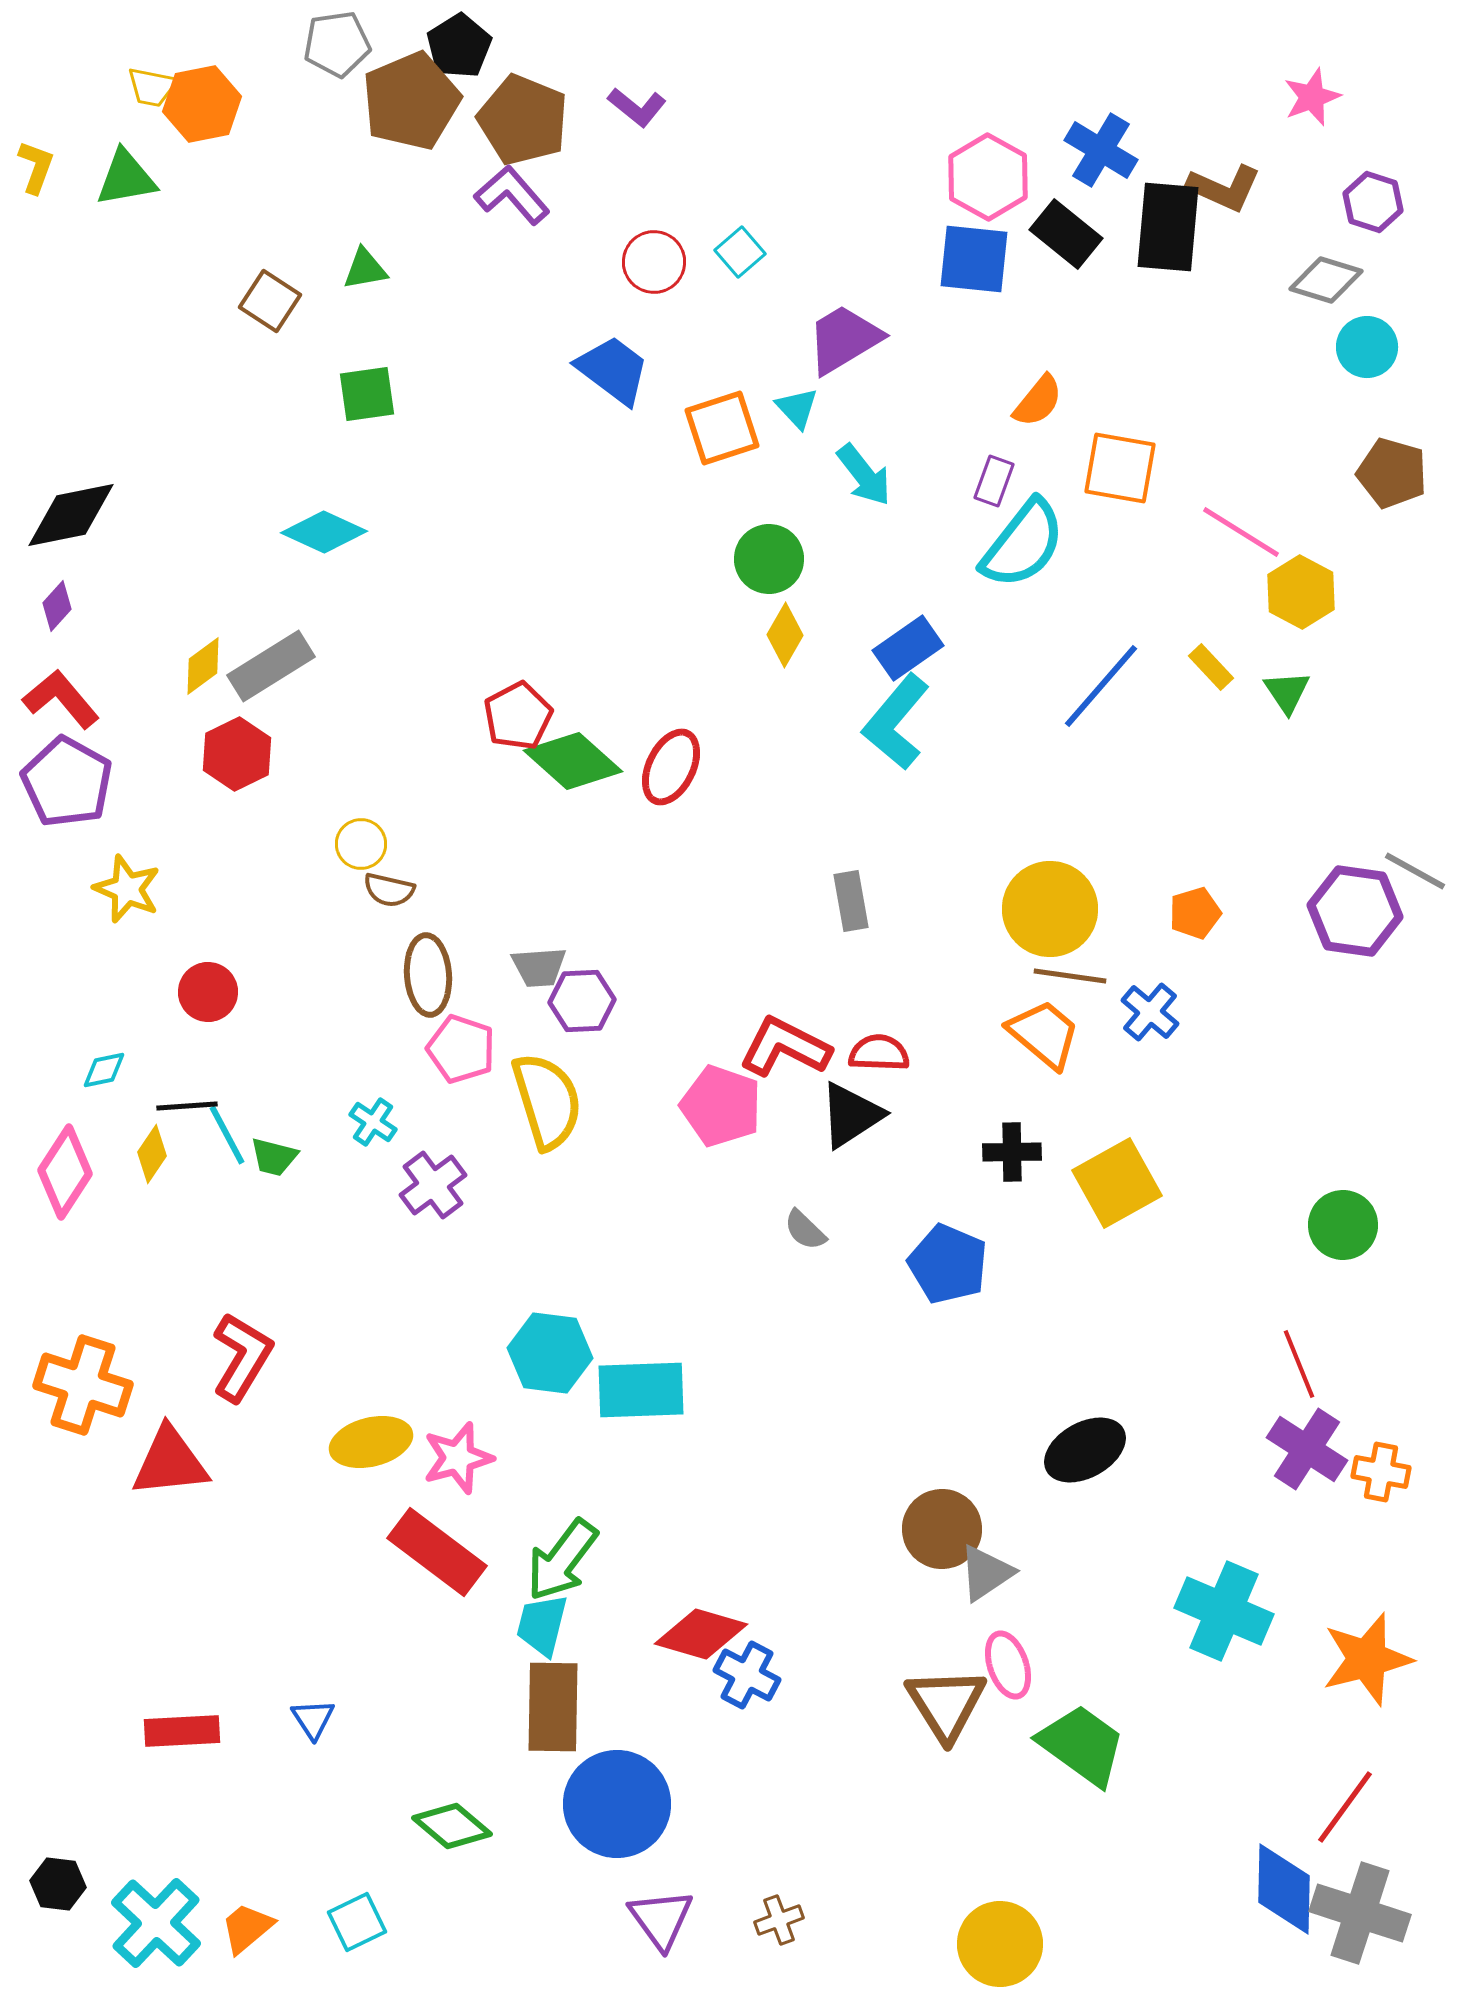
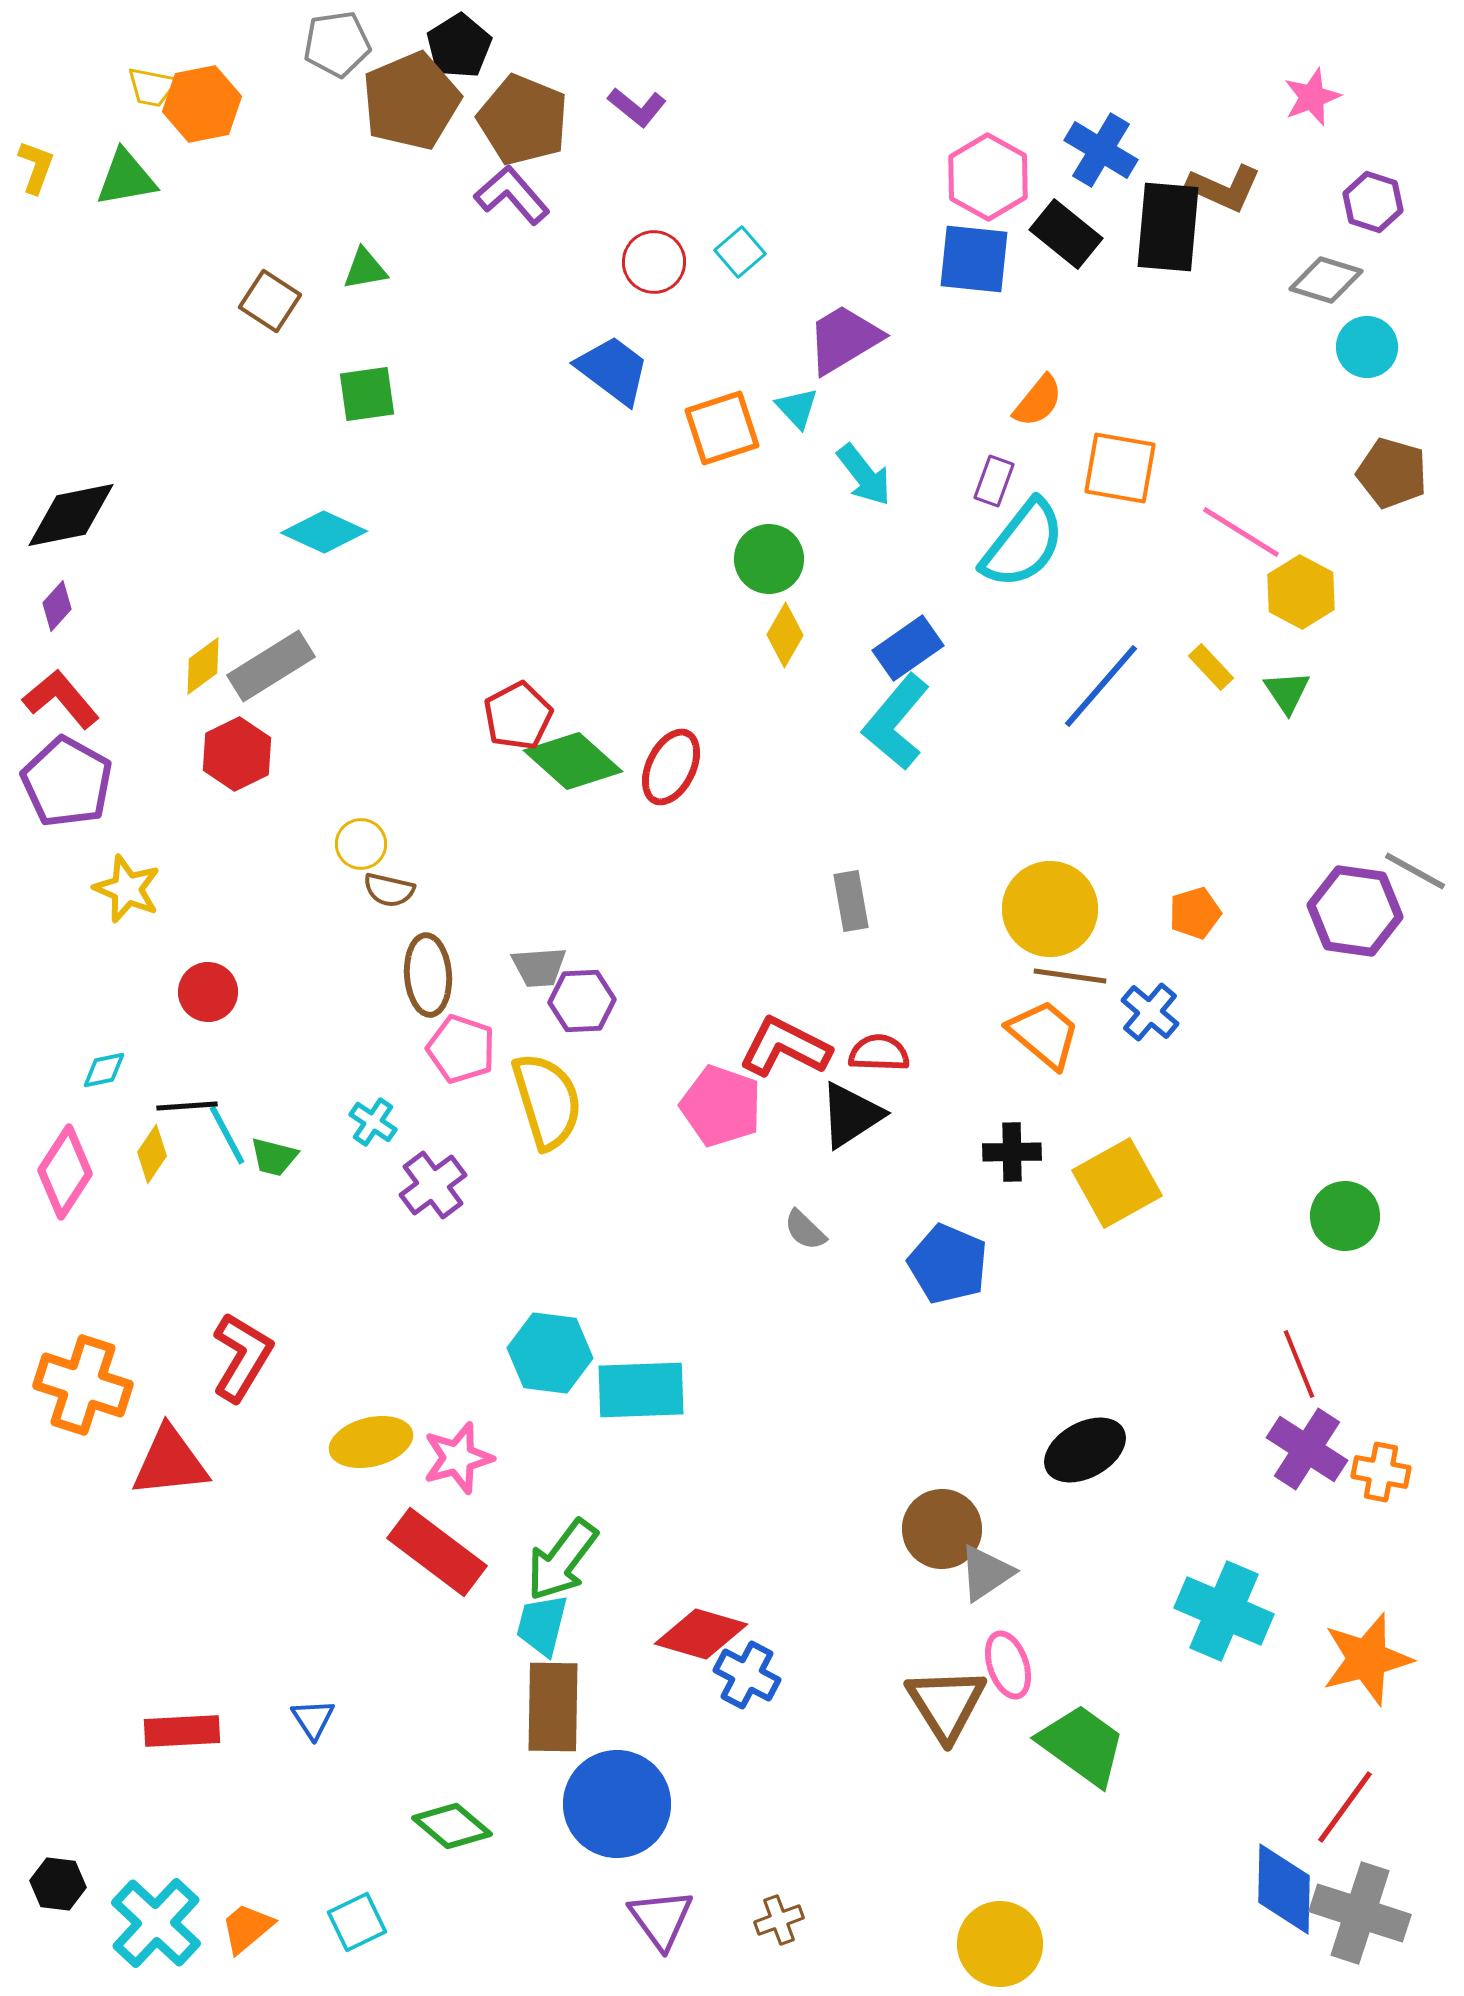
green circle at (1343, 1225): moved 2 px right, 9 px up
